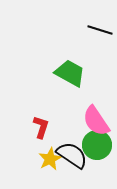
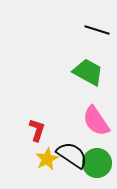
black line: moved 3 px left
green trapezoid: moved 18 px right, 1 px up
red L-shape: moved 4 px left, 3 px down
green circle: moved 18 px down
yellow star: moved 3 px left
